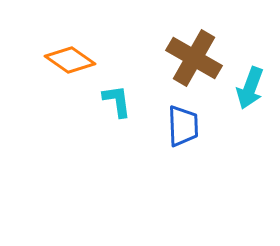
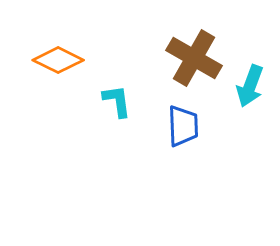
orange diamond: moved 12 px left; rotated 9 degrees counterclockwise
cyan arrow: moved 2 px up
